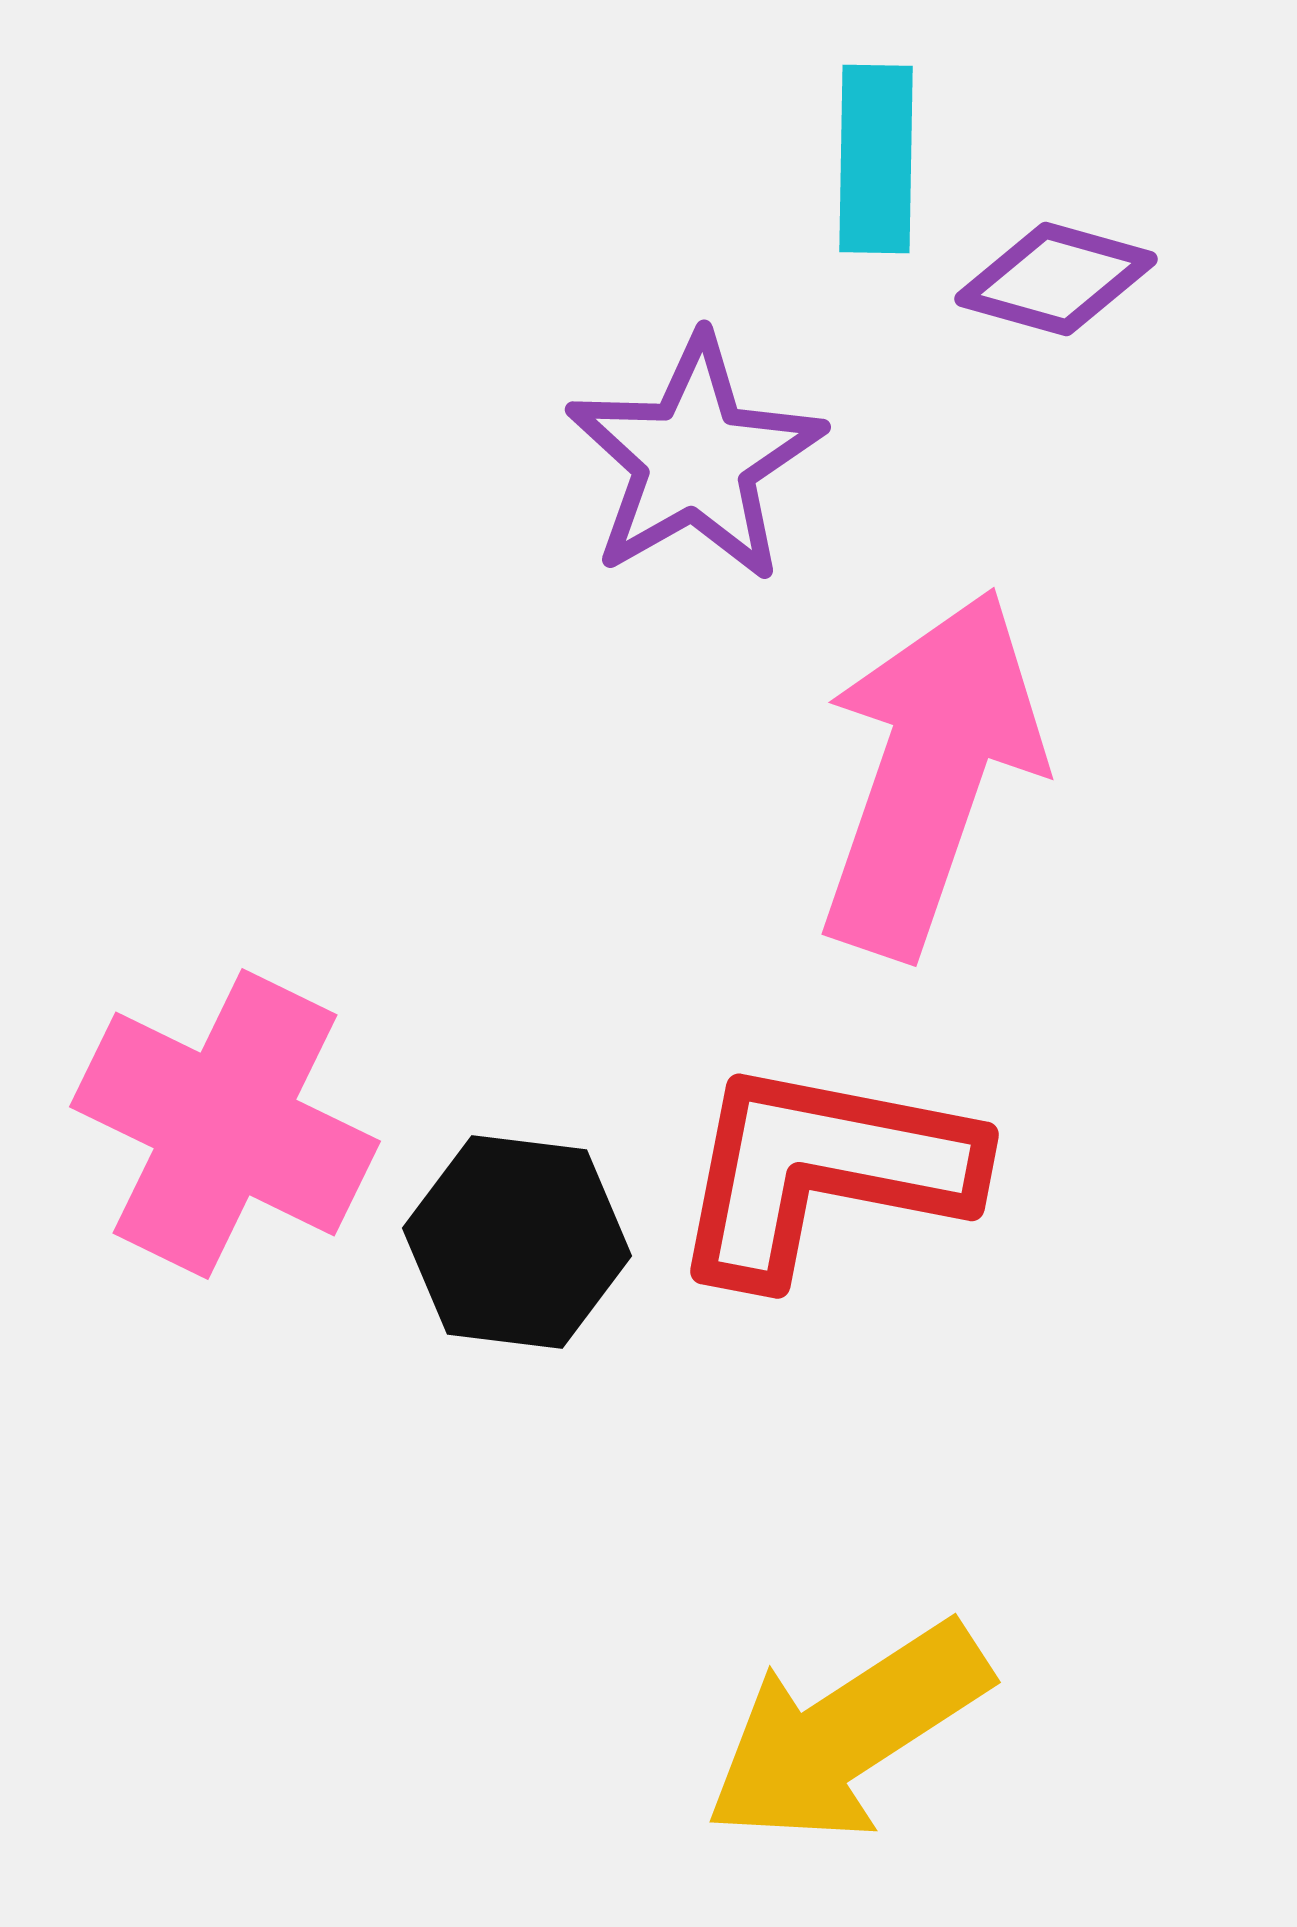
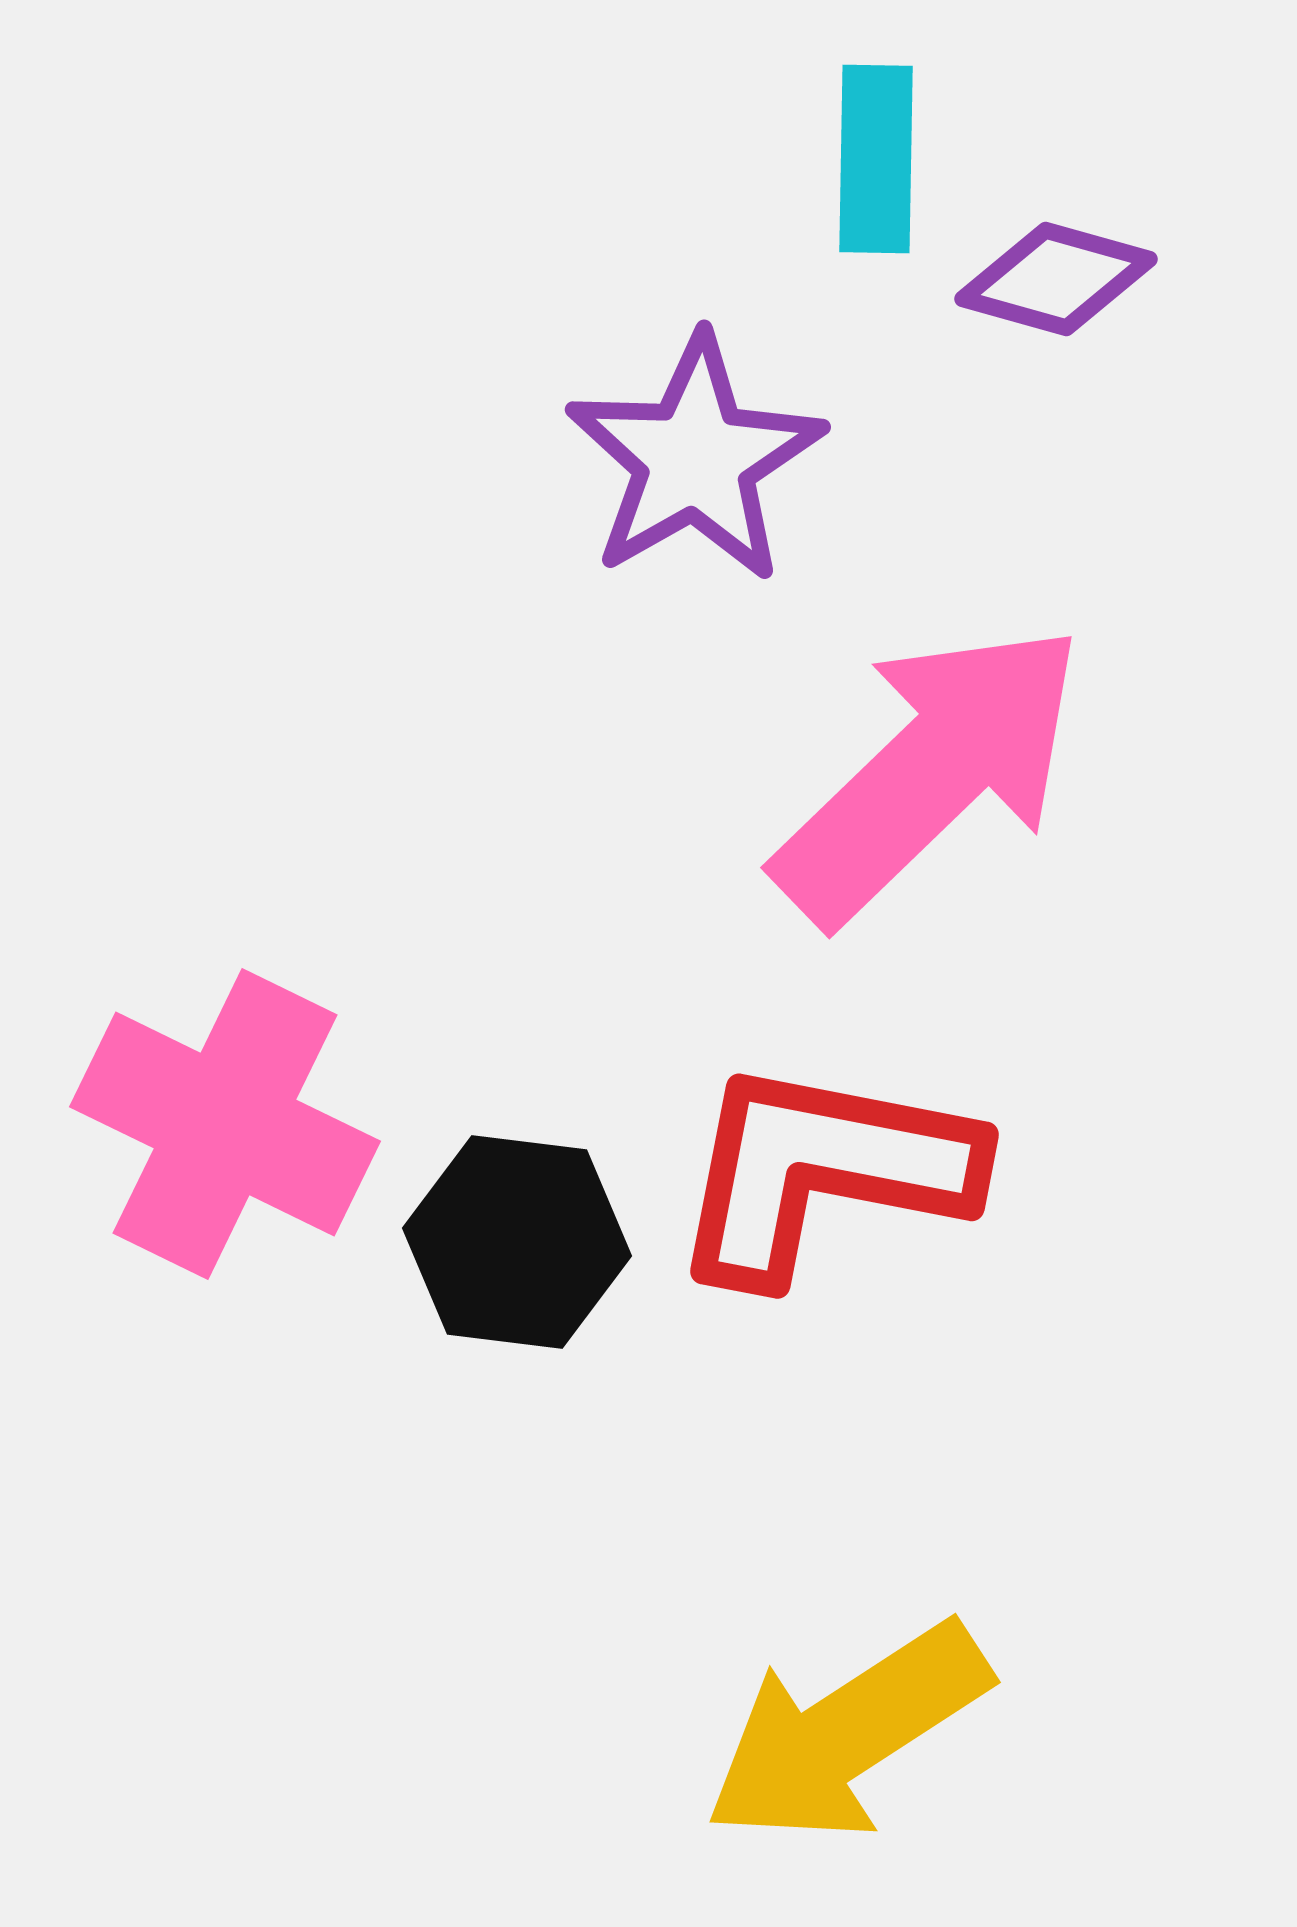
pink arrow: rotated 27 degrees clockwise
